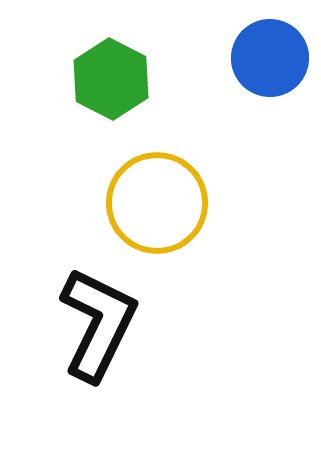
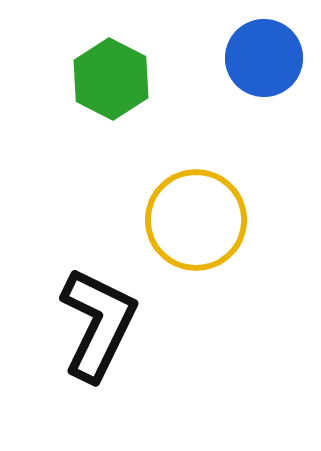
blue circle: moved 6 px left
yellow circle: moved 39 px right, 17 px down
